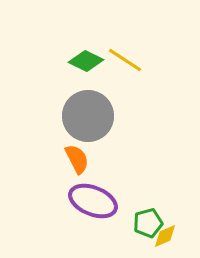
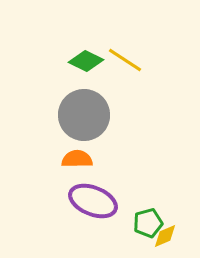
gray circle: moved 4 px left, 1 px up
orange semicircle: rotated 64 degrees counterclockwise
